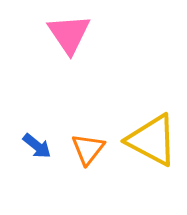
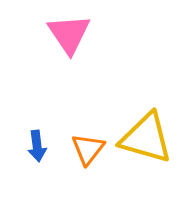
yellow triangle: moved 6 px left, 2 px up; rotated 12 degrees counterclockwise
blue arrow: rotated 44 degrees clockwise
